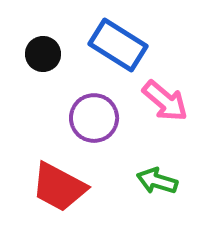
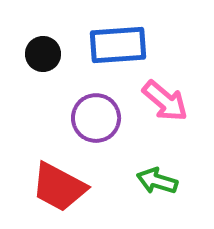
blue rectangle: rotated 36 degrees counterclockwise
purple circle: moved 2 px right
